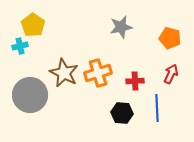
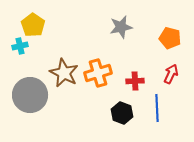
black hexagon: rotated 15 degrees clockwise
